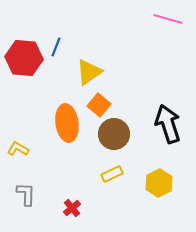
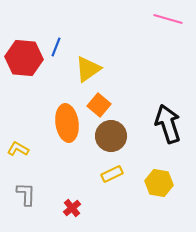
yellow triangle: moved 1 px left, 3 px up
brown circle: moved 3 px left, 2 px down
yellow hexagon: rotated 24 degrees counterclockwise
